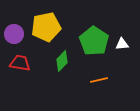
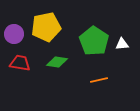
green diamond: moved 5 px left, 1 px down; rotated 55 degrees clockwise
